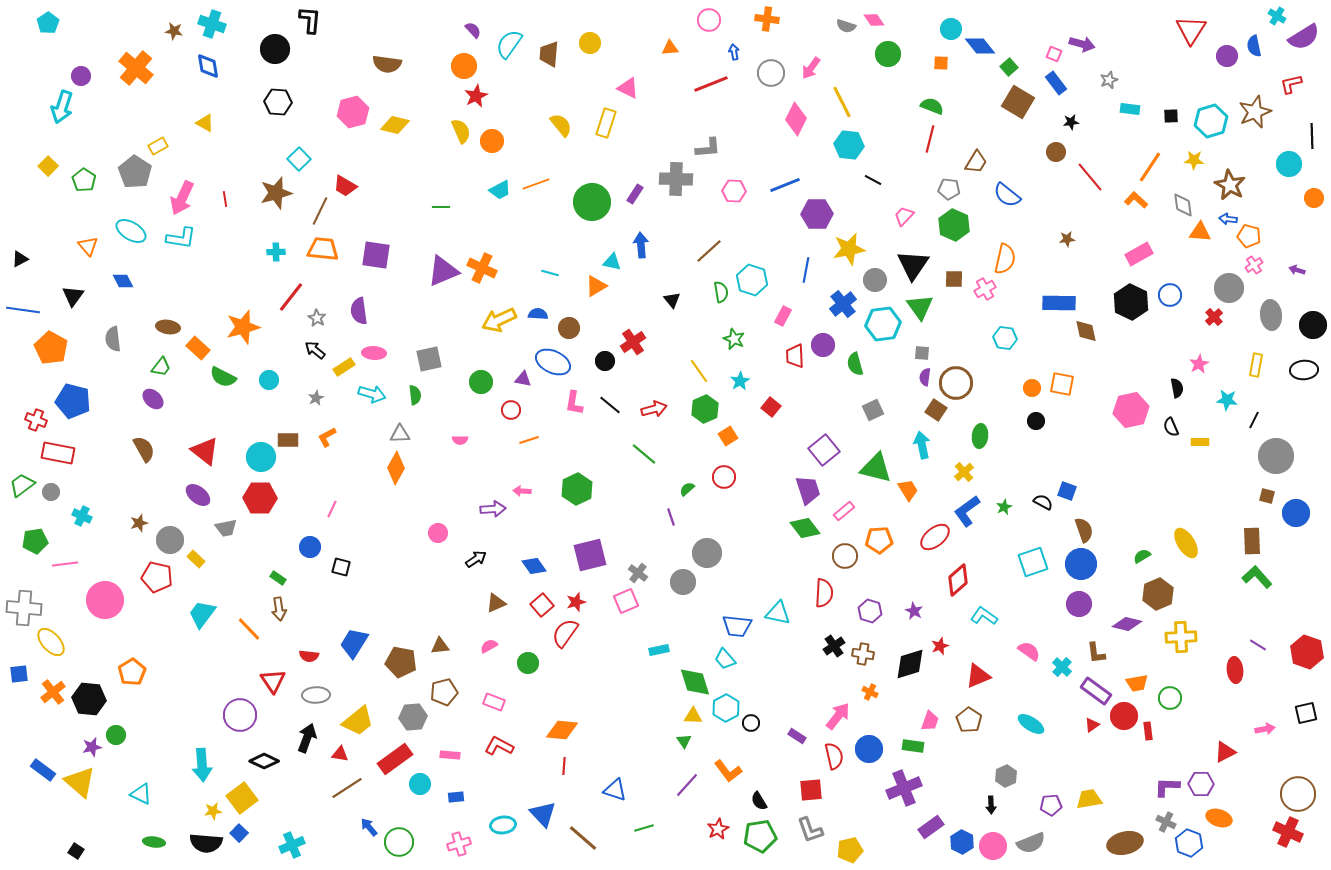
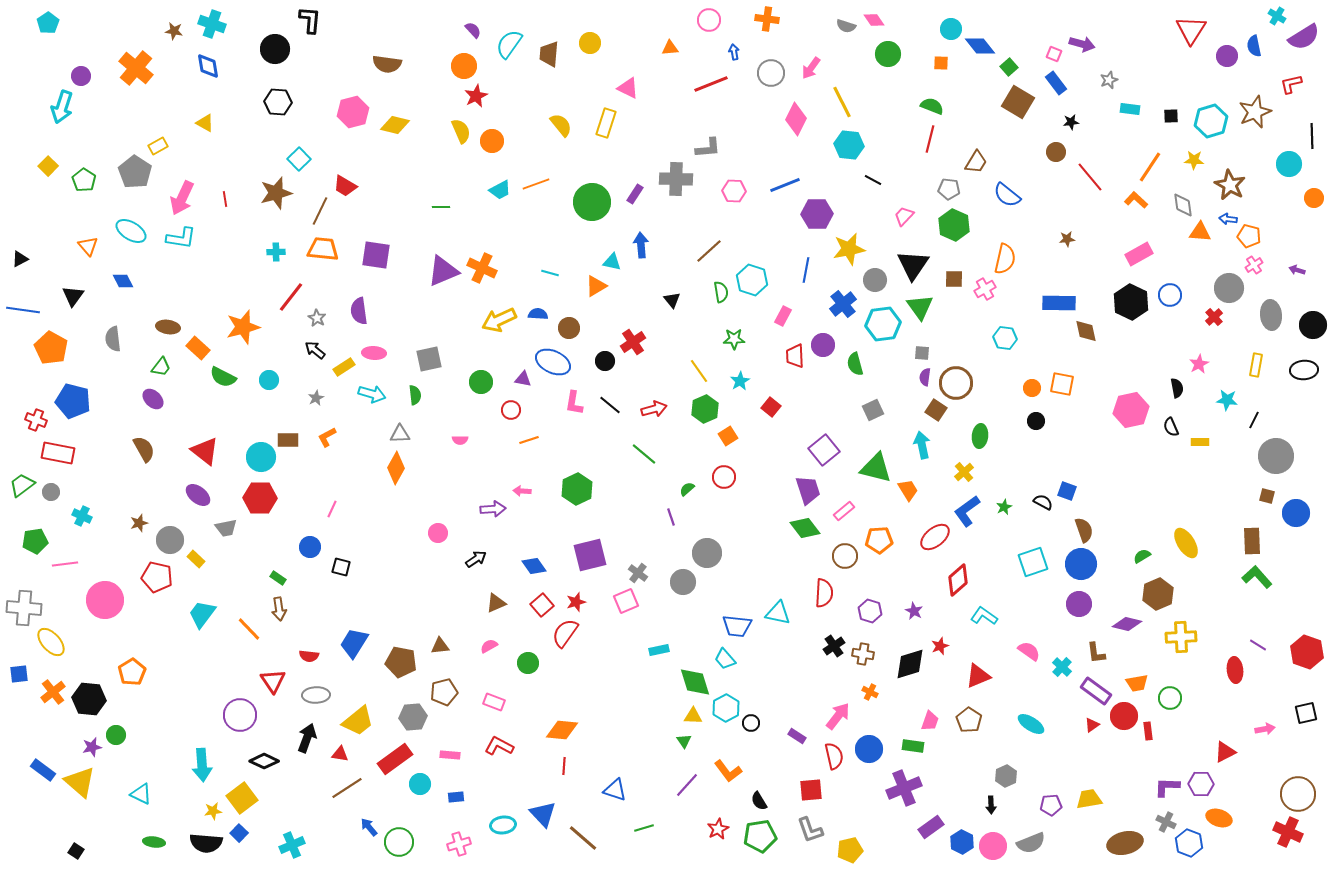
green star at (734, 339): rotated 25 degrees counterclockwise
